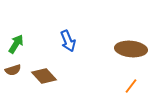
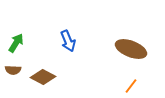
green arrow: moved 1 px up
brown ellipse: rotated 16 degrees clockwise
brown semicircle: rotated 21 degrees clockwise
brown diamond: moved 1 px left, 1 px down; rotated 20 degrees counterclockwise
